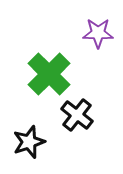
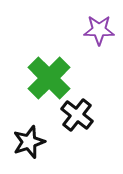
purple star: moved 1 px right, 3 px up
green cross: moved 4 px down
